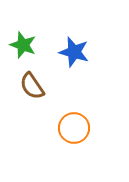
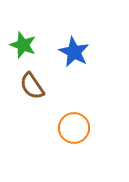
blue star: rotated 12 degrees clockwise
